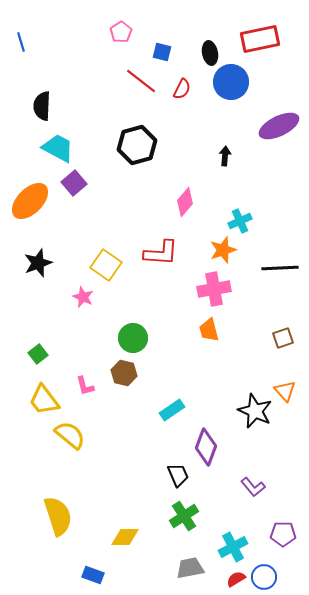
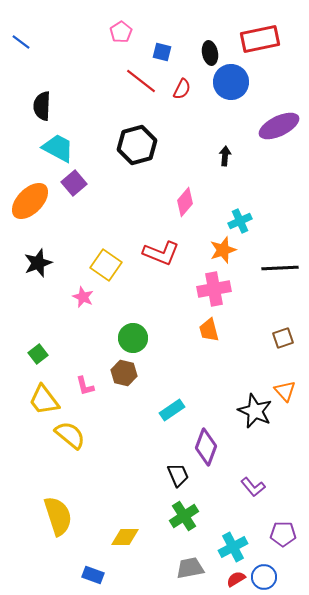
blue line at (21, 42): rotated 36 degrees counterclockwise
red L-shape at (161, 253): rotated 18 degrees clockwise
